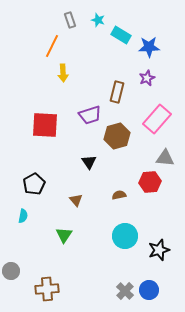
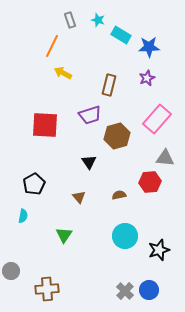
yellow arrow: rotated 120 degrees clockwise
brown rectangle: moved 8 px left, 7 px up
brown triangle: moved 3 px right, 3 px up
